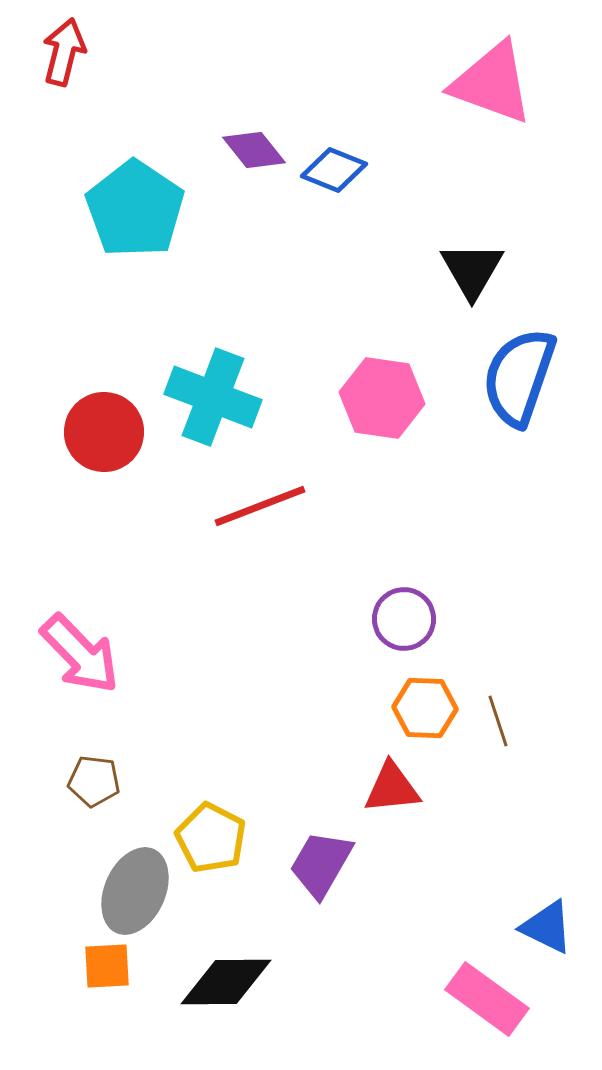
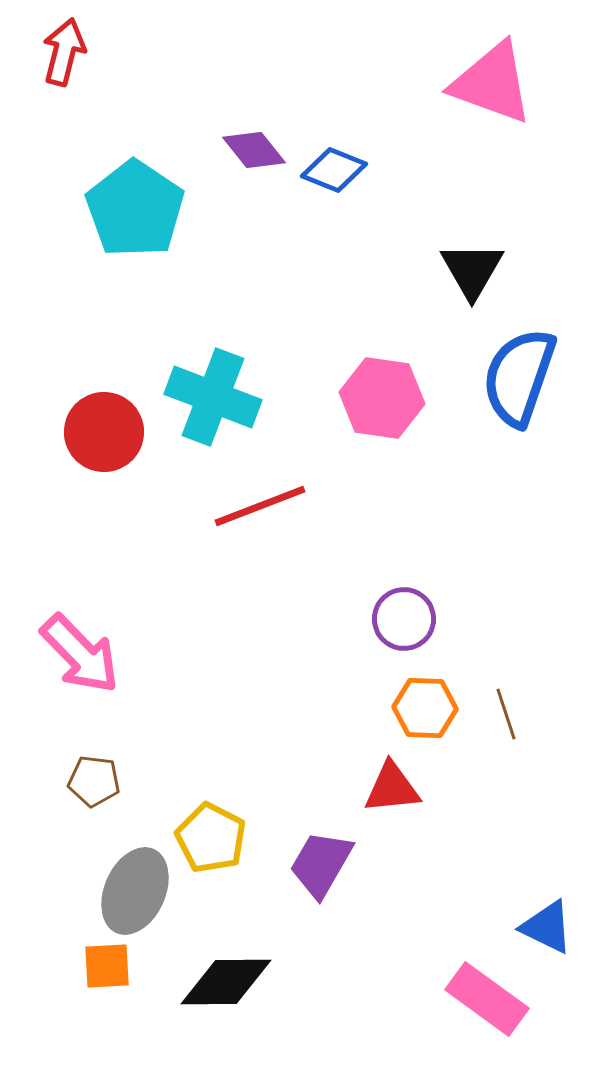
brown line: moved 8 px right, 7 px up
